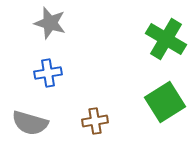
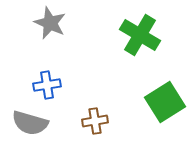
gray star: rotated 8 degrees clockwise
green cross: moved 26 px left, 4 px up
blue cross: moved 1 px left, 12 px down
